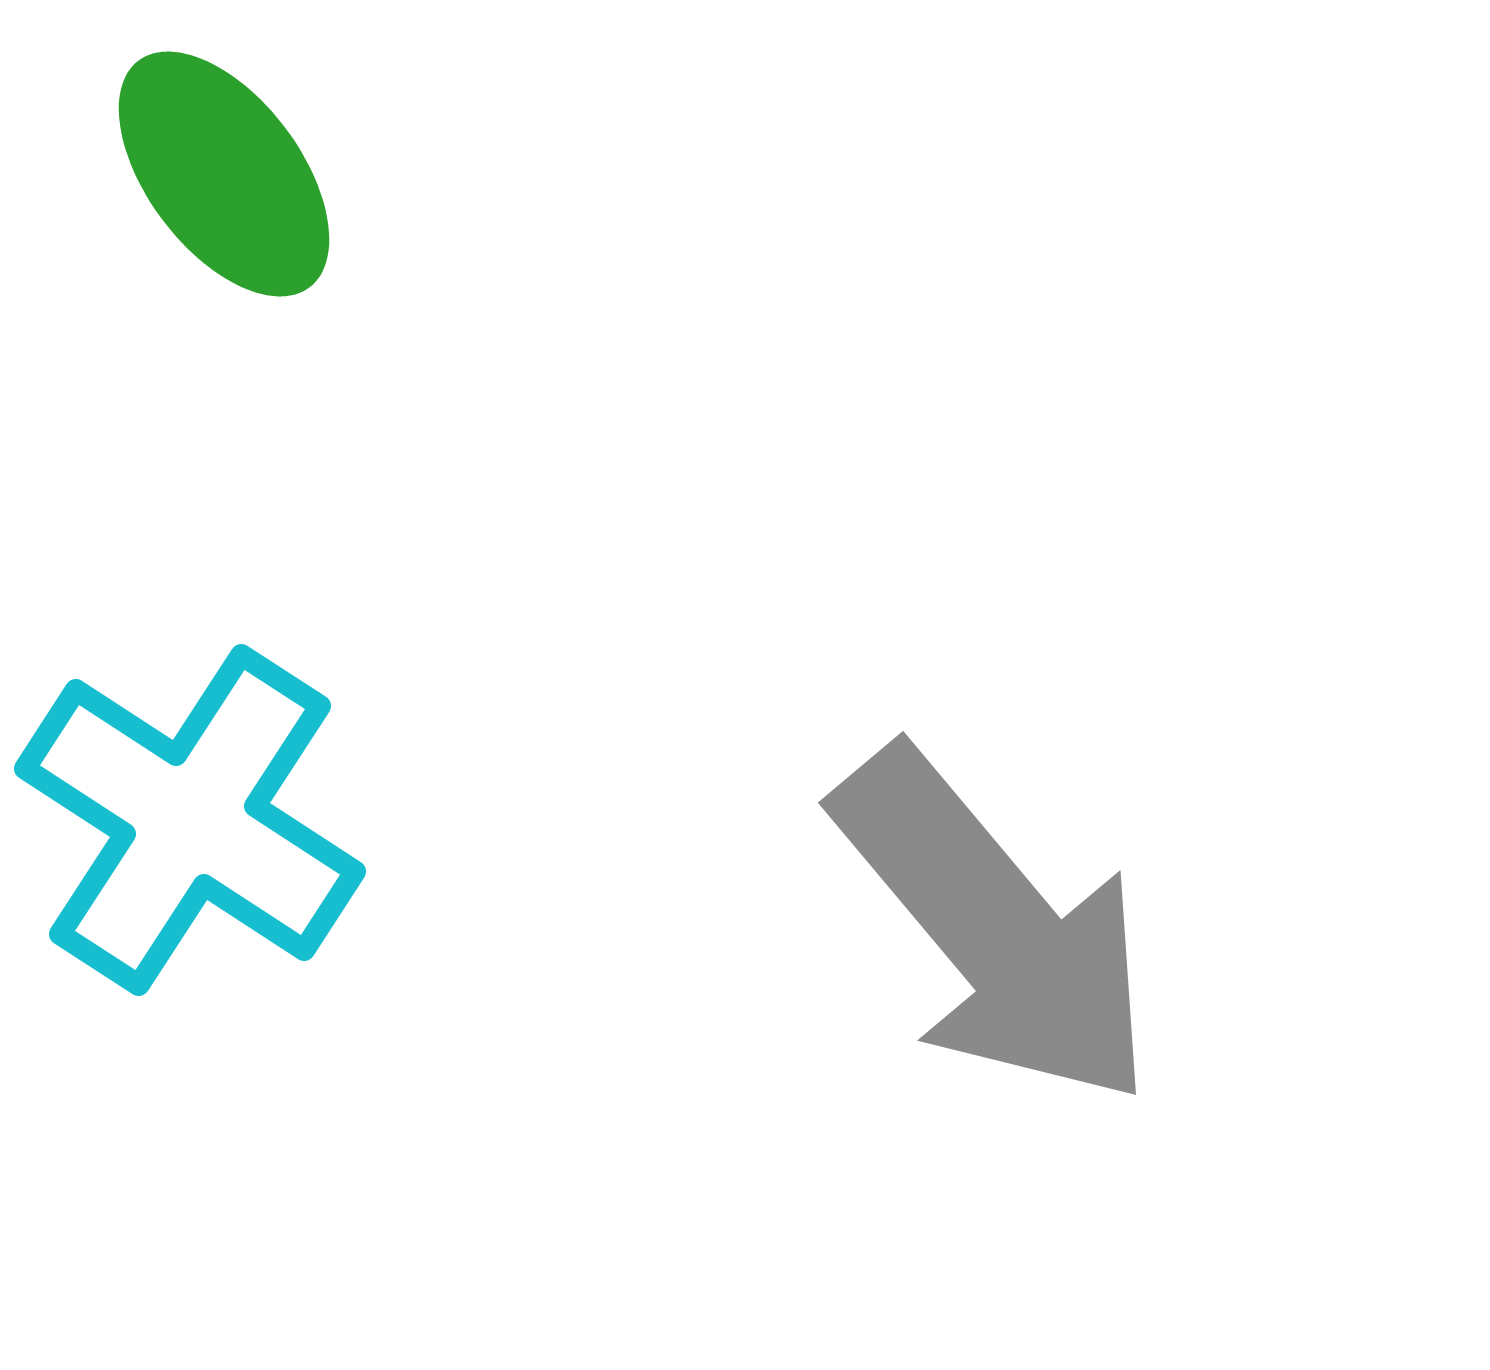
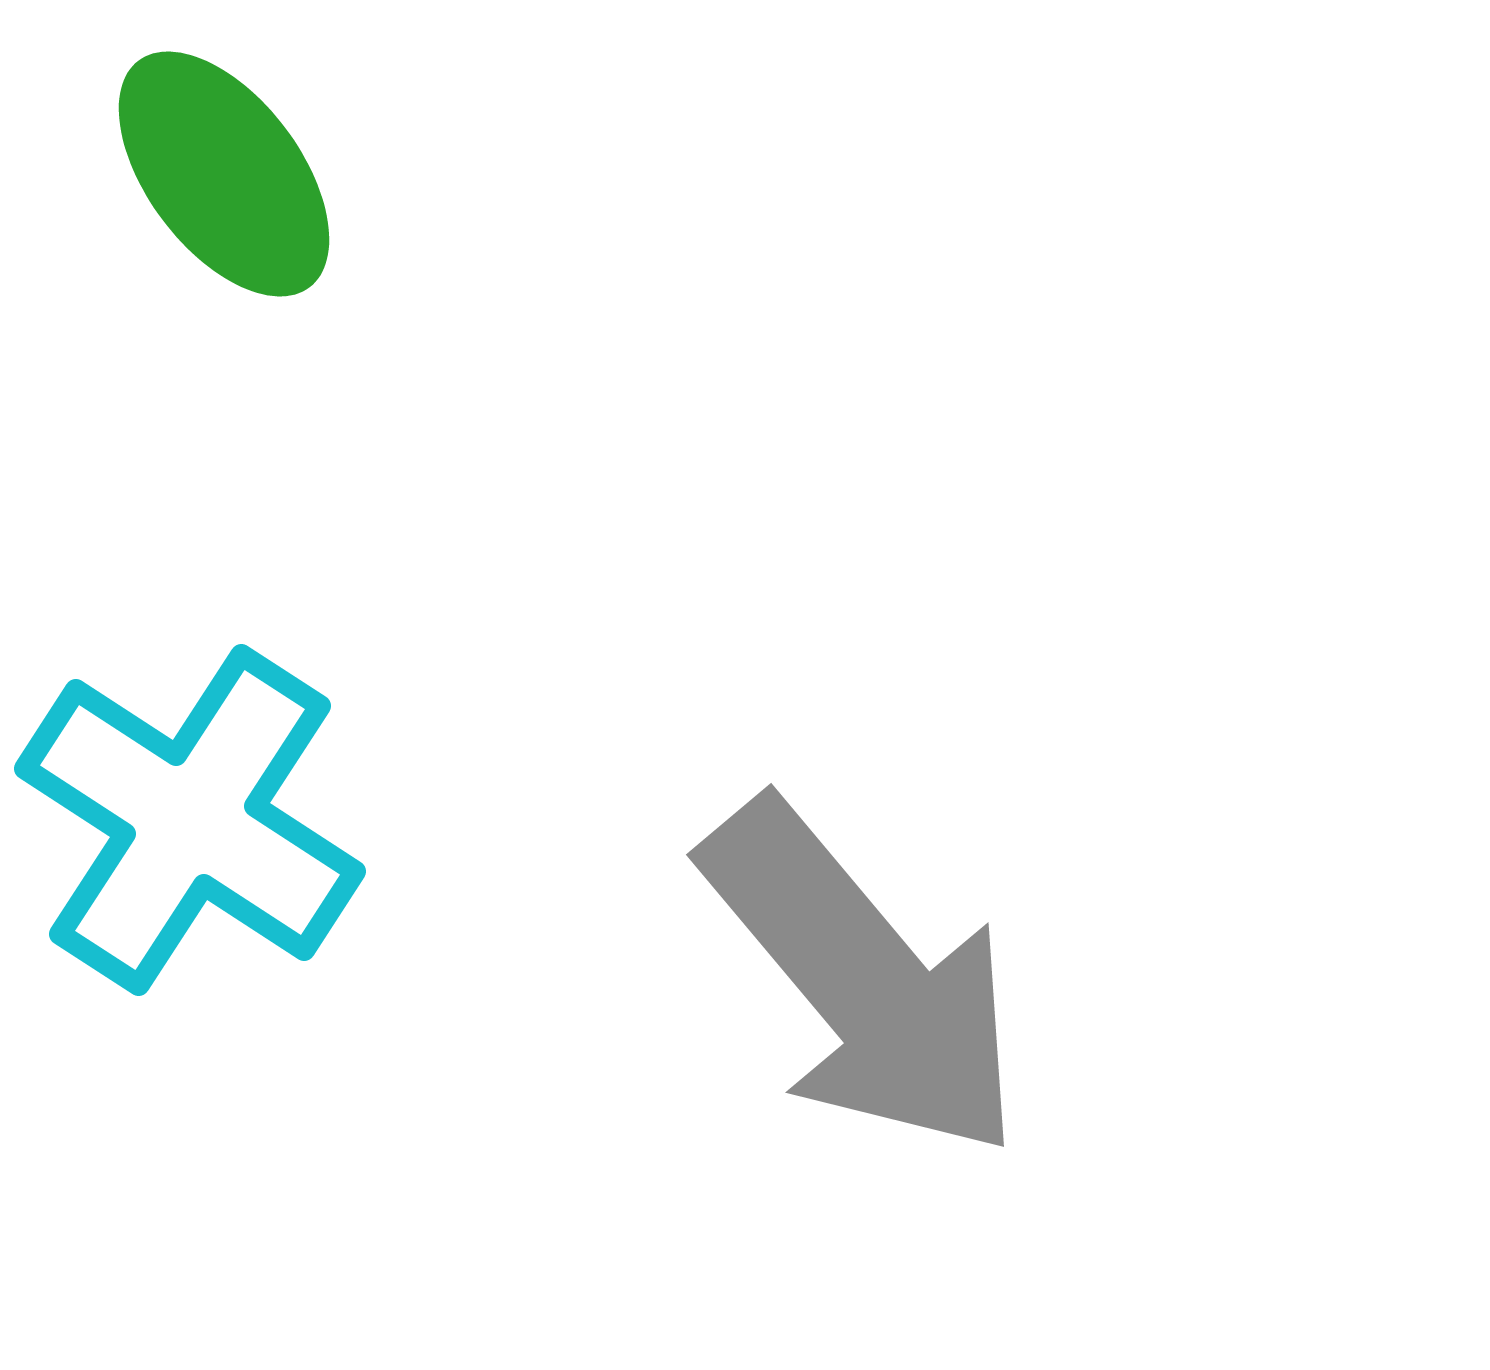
gray arrow: moved 132 px left, 52 px down
